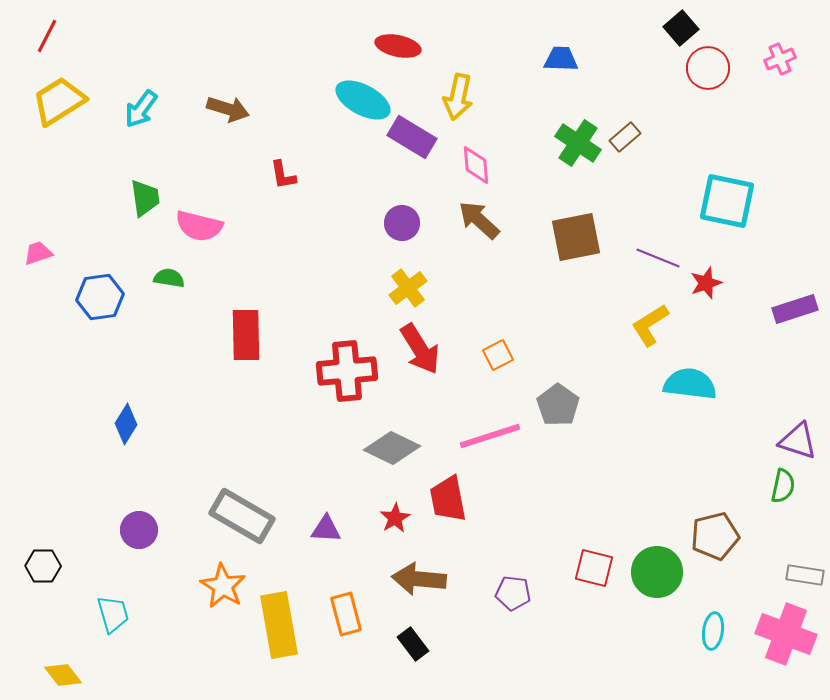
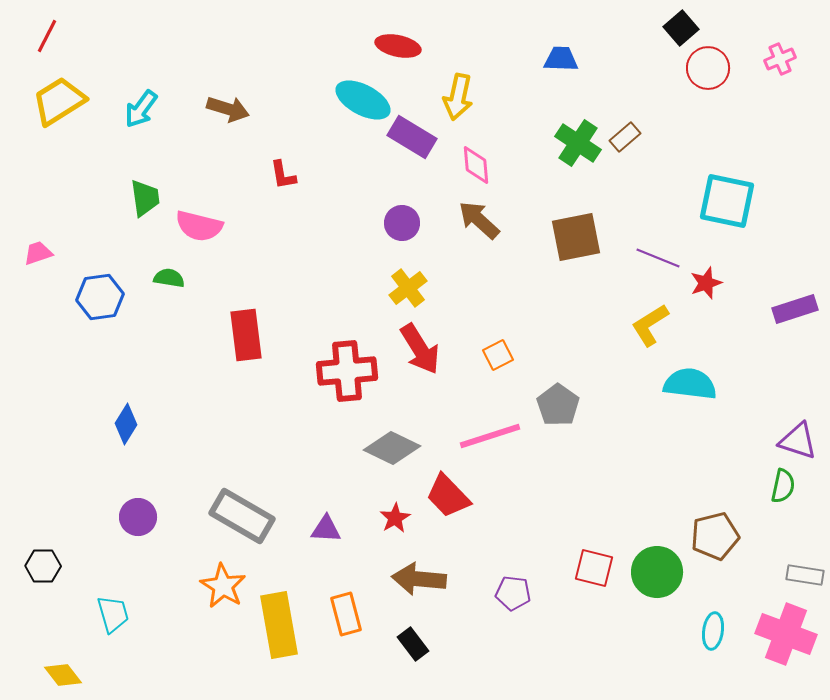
red rectangle at (246, 335): rotated 6 degrees counterclockwise
red trapezoid at (448, 499): moved 3 px up; rotated 33 degrees counterclockwise
purple circle at (139, 530): moved 1 px left, 13 px up
